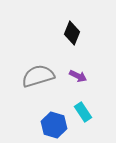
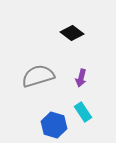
black diamond: rotated 75 degrees counterclockwise
purple arrow: moved 3 px right, 2 px down; rotated 78 degrees clockwise
